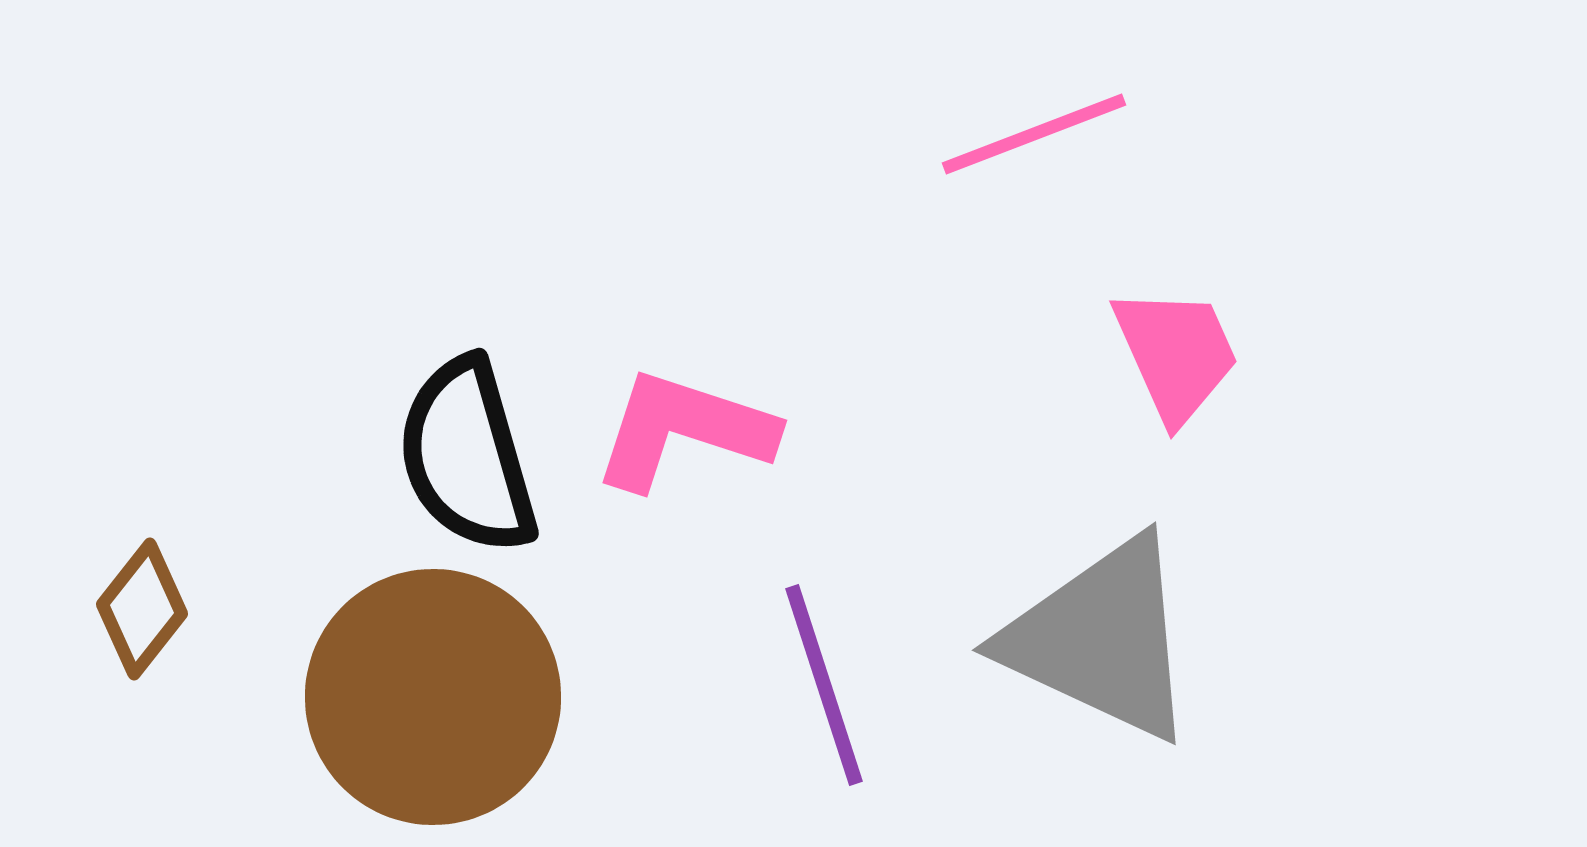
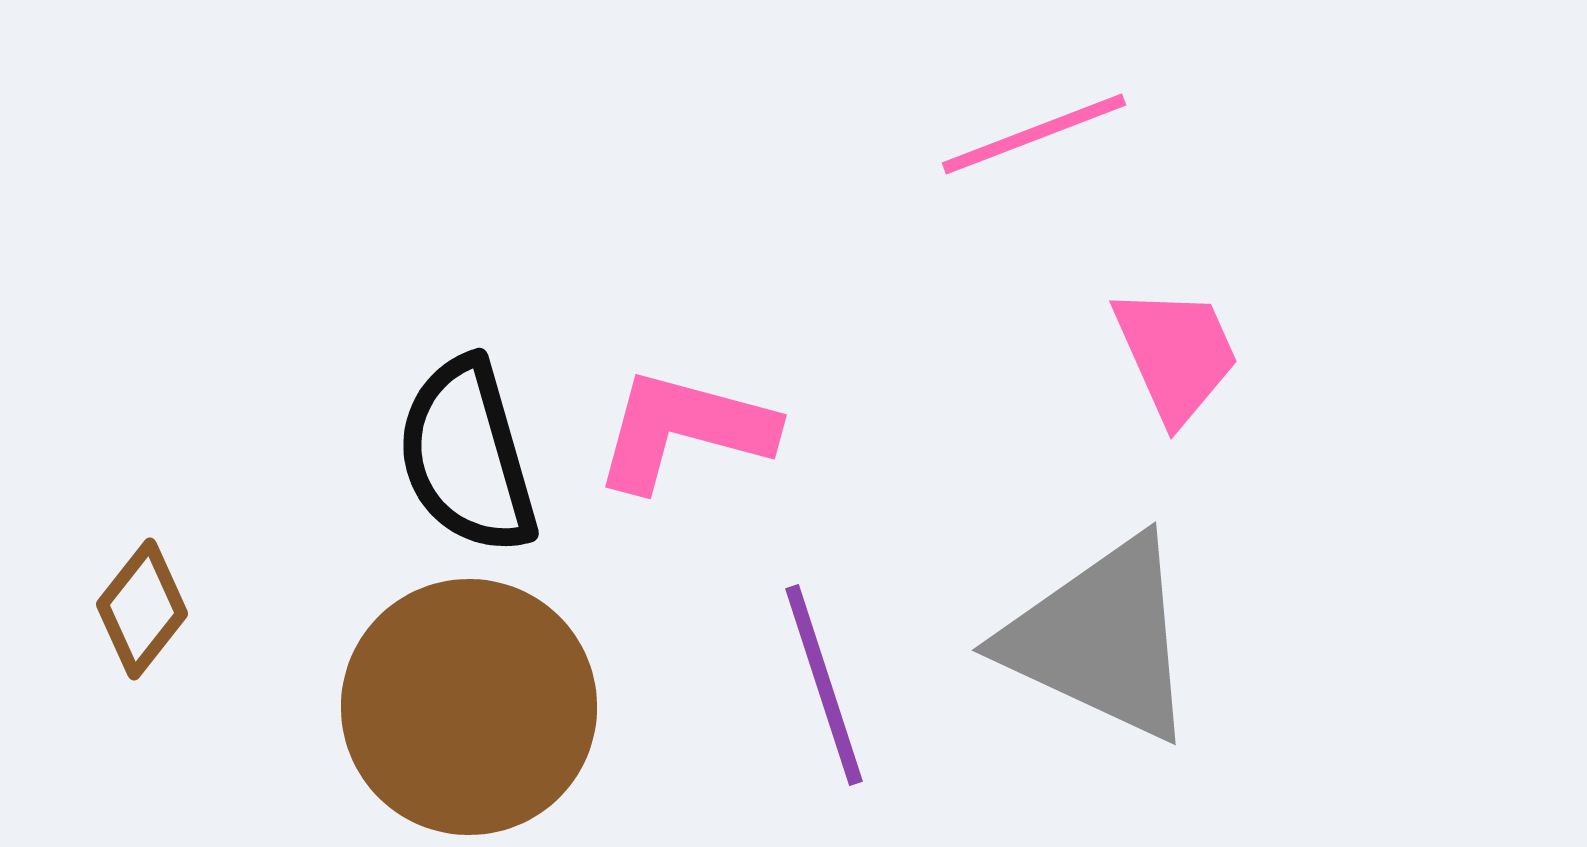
pink L-shape: rotated 3 degrees counterclockwise
brown circle: moved 36 px right, 10 px down
